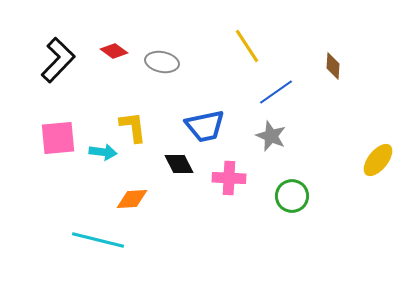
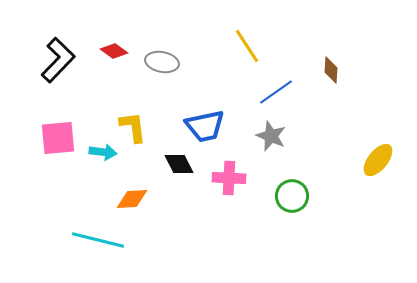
brown diamond: moved 2 px left, 4 px down
